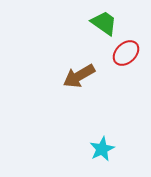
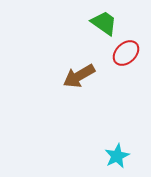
cyan star: moved 15 px right, 7 px down
